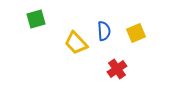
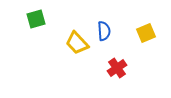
yellow square: moved 10 px right
yellow trapezoid: moved 1 px right
red cross: moved 1 px up
